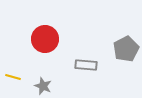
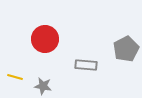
yellow line: moved 2 px right
gray star: rotated 12 degrees counterclockwise
